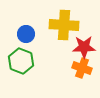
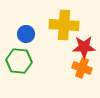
green hexagon: moved 2 px left; rotated 15 degrees counterclockwise
